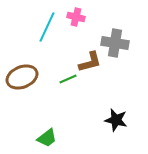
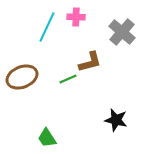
pink cross: rotated 12 degrees counterclockwise
gray cross: moved 7 px right, 11 px up; rotated 32 degrees clockwise
green trapezoid: rotated 95 degrees clockwise
